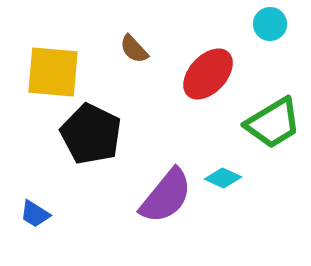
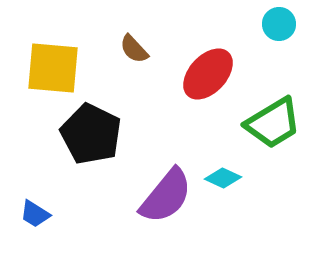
cyan circle: moved 9 px right
yellow square: moved 4 px up
